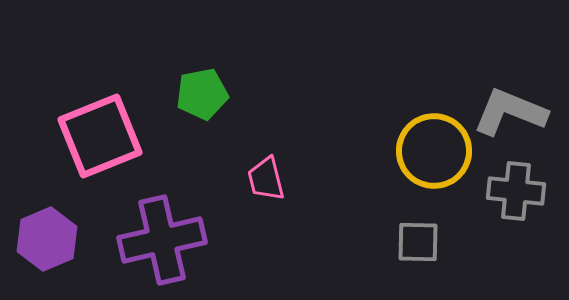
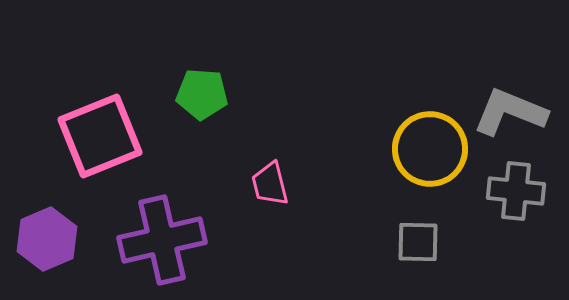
green pentagon: rotated 15 degrees clockwise
yellow circle: moved 4 px left, 2 px up
pink trapezoid: moved 4 px right, 5 px down
